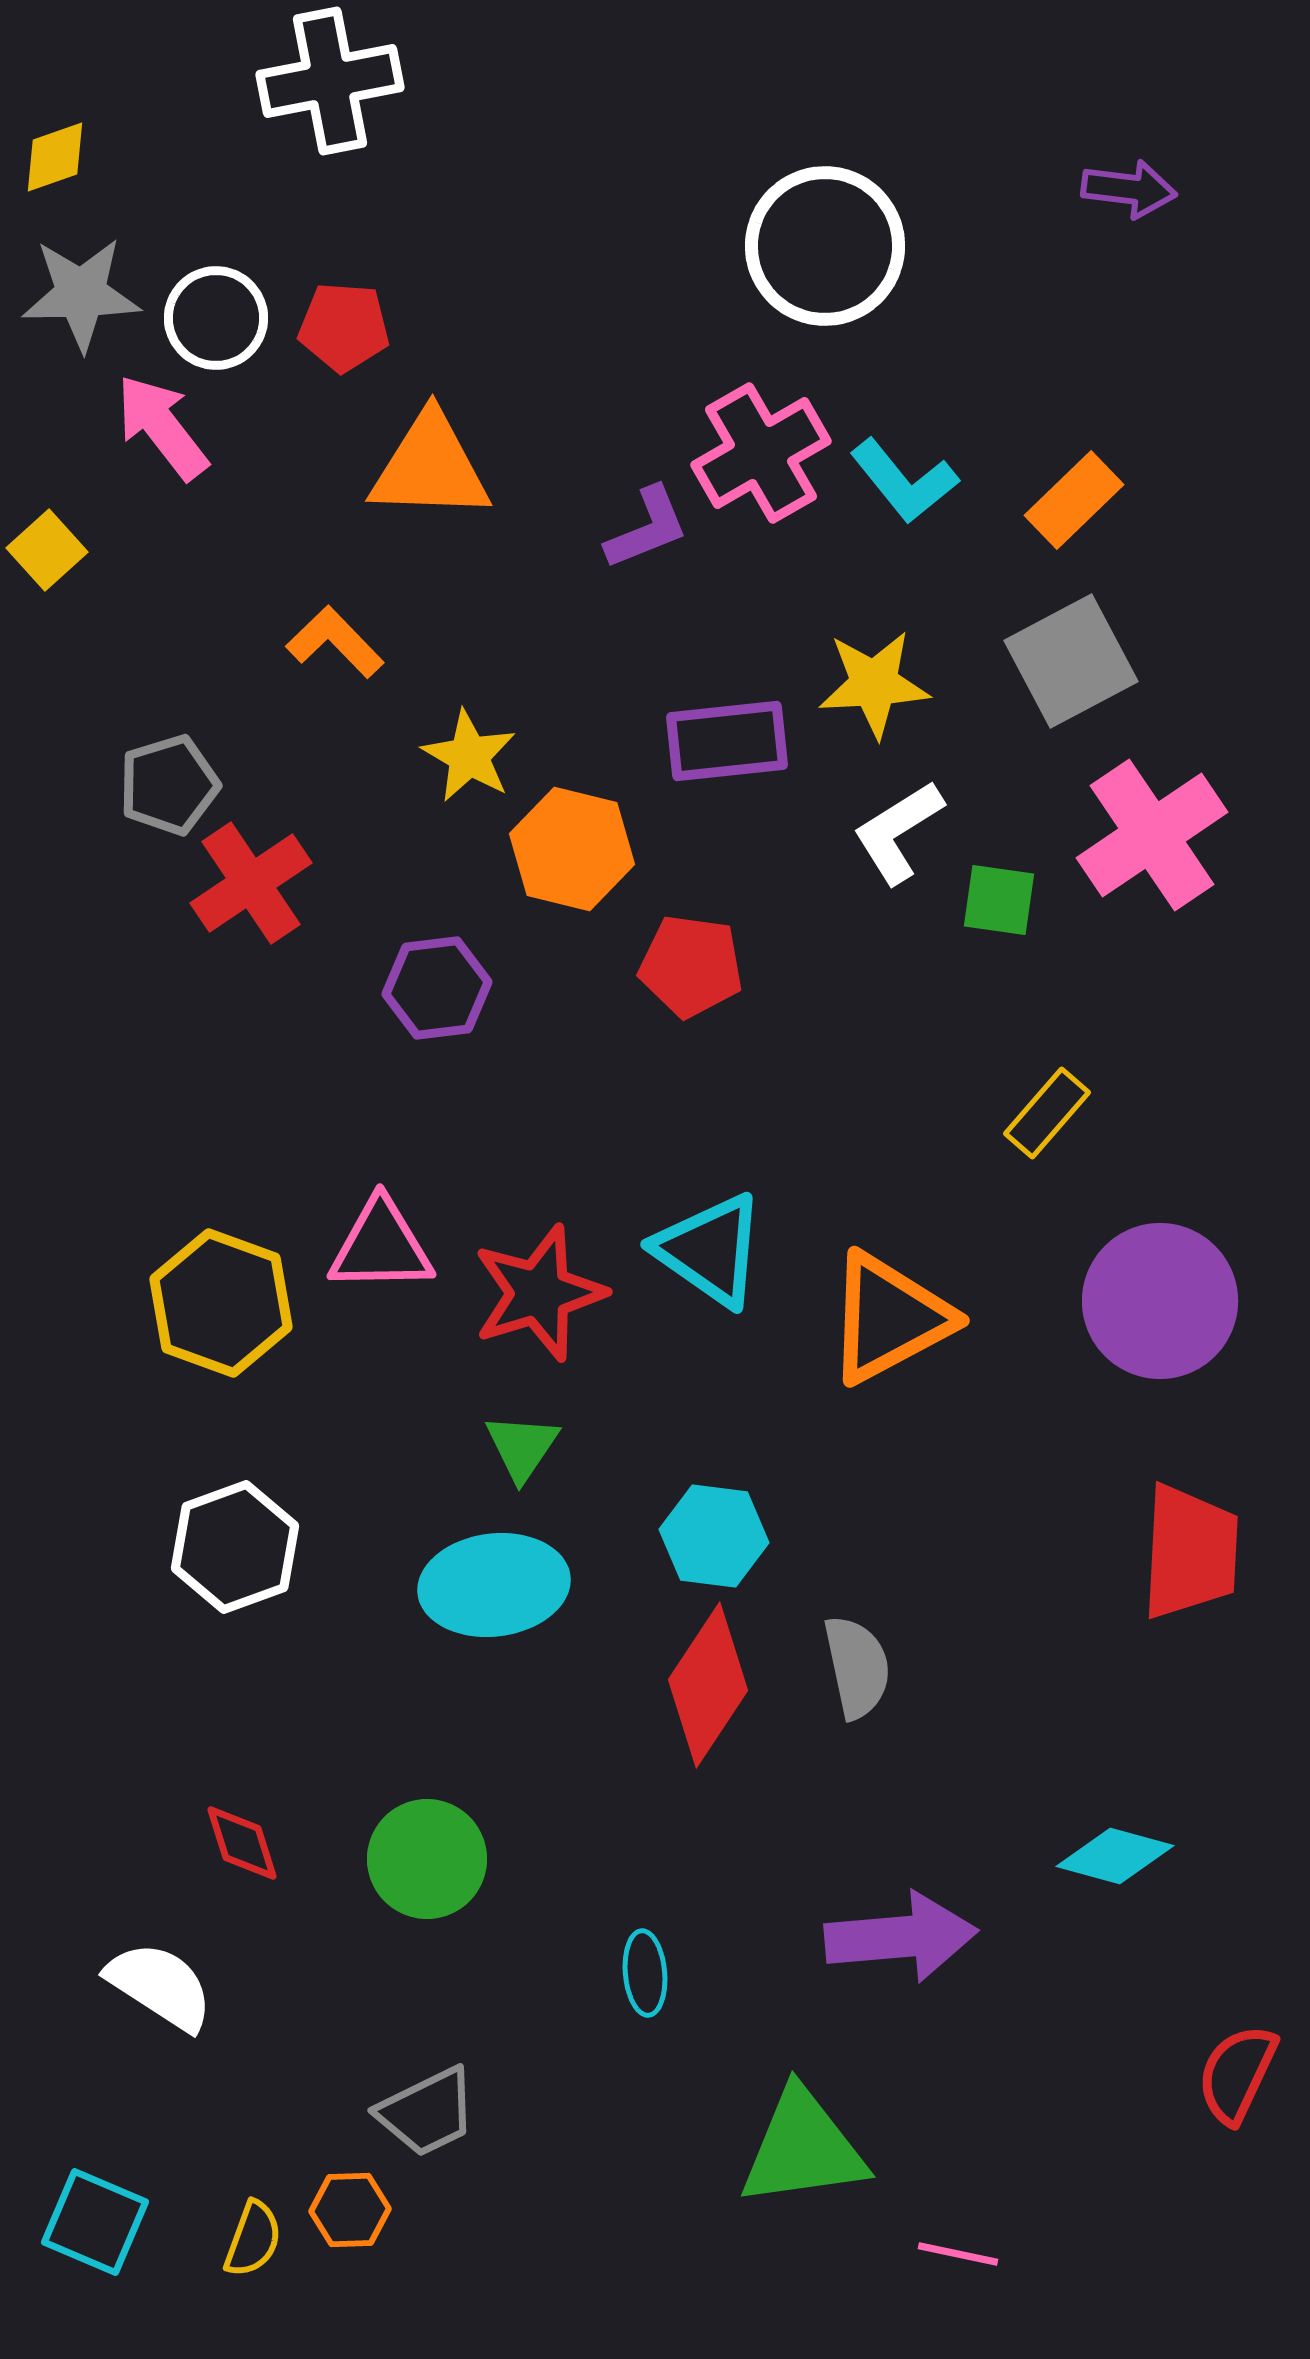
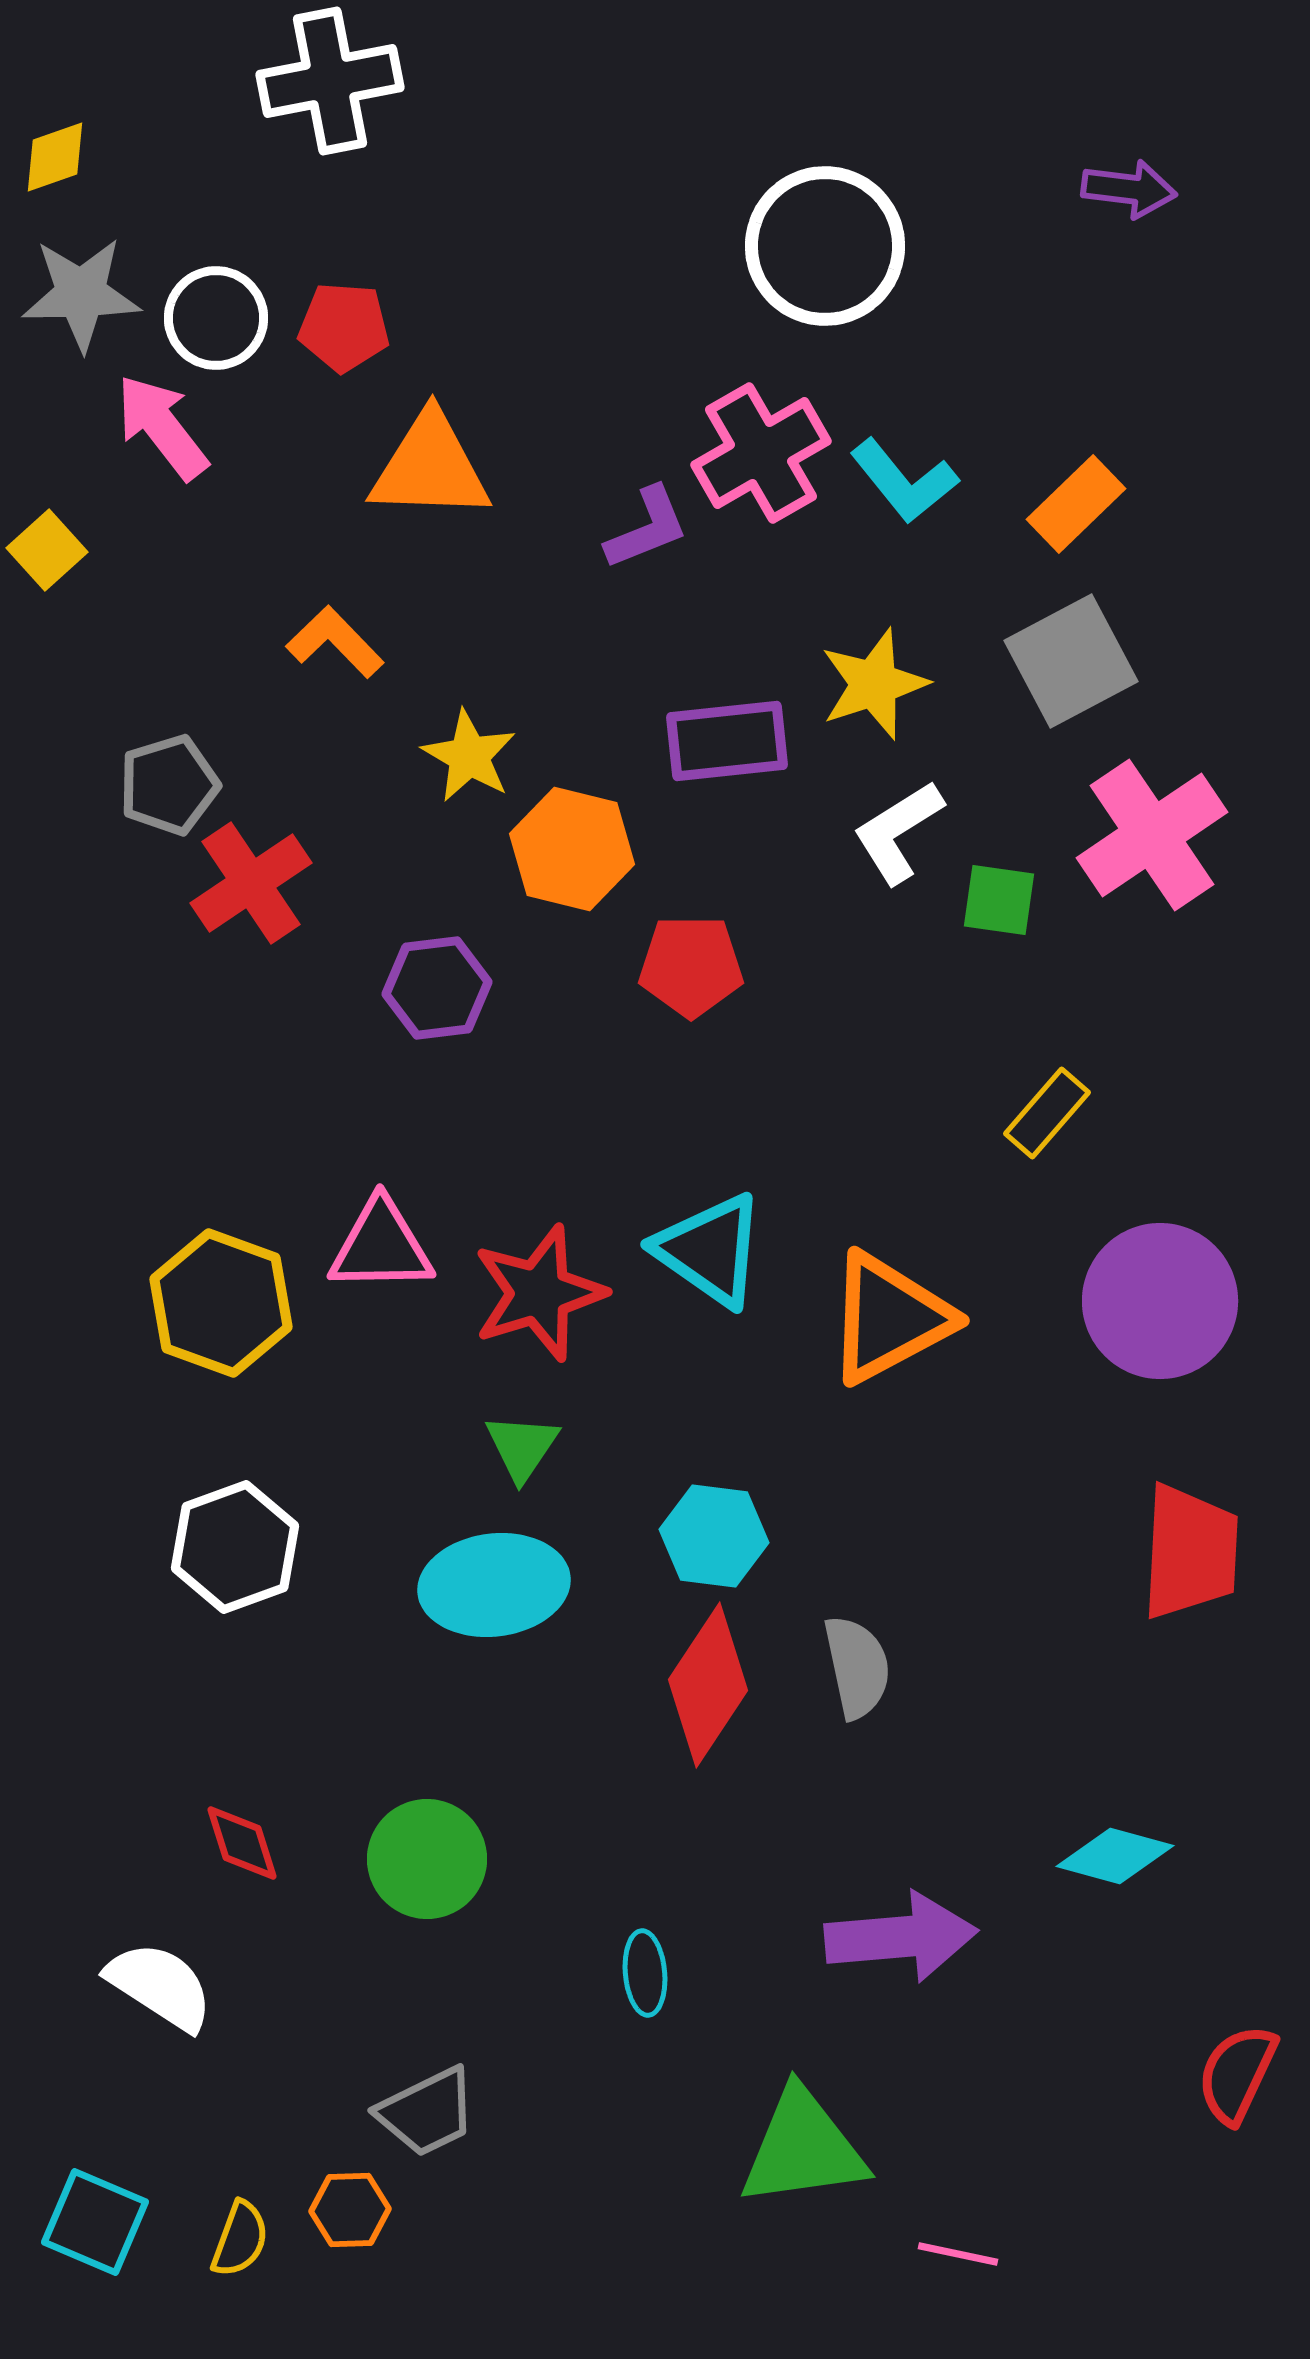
orange rectangle at (1074, 500): moved 2 px right, 4 px down
yellow star at (874, 684): rotated 15 degrees counterclockwise
red pentagon at (691, 966): rotated 8 degrees counterclockwise
yellow semicircle at (253, 2239): moved 13 px left
